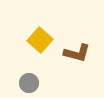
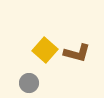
yellow square: moved 5 px right, 10 px down
